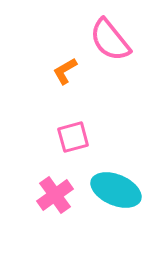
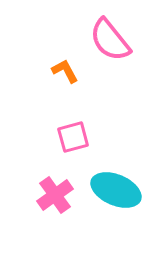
orange L-shape: rotated 92 degrees clockwise
